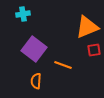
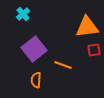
cyan cross: rotated 32 degrees counterclockwise
orange triangle: rotated 15 degrees clockwise
purple square: rotated 15 degrees clockwise
orange semicircle: moved 1 px up
